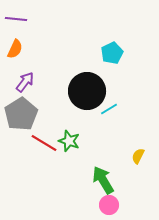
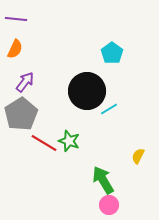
cyan pentagon: rotated 10 degrees counterclockwise
